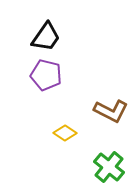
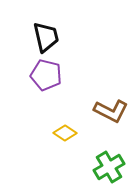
black trapezoid: rotated 48 degrees counterclockwise
green cross: rotated 20 degrees clockwise
